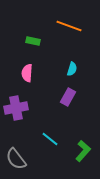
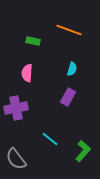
orange line: moved 4 px down
